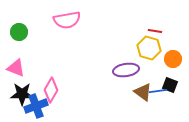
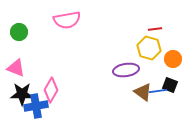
red line: moved 2 px up; rotated 16 degrees counterclockwise
blue cross: rotated 10 degrees clockwise
